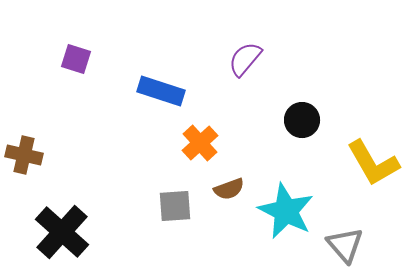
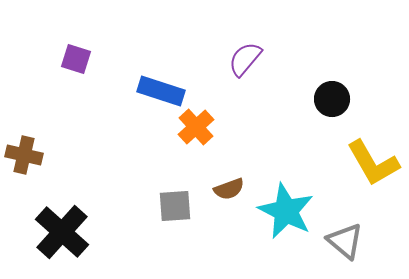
black circle: moved 30 px right, 21 px up
orange cross: moved 4 px left, 16 px up
gray triangle: moved 4 px up; rotated 9 degrees counterclockwise
